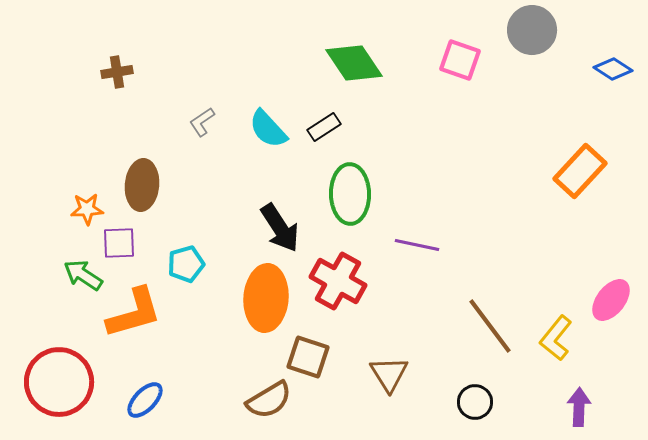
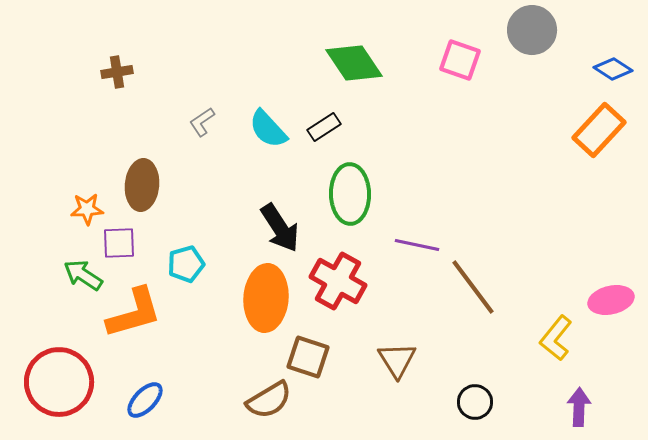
orange rectangle: moved 19 px right, 41 px up
pink ellipse: rotated 39 degrees clockwise
brown line: moved 17 px left, 39 px up
brown triangle: moved 8 px right, 14 px up
